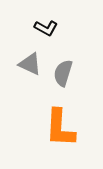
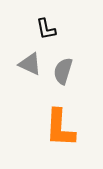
black L-shape: moved 1 px down; rotated 50 degrees clockwise
gray semicircle: moved 2 px up
